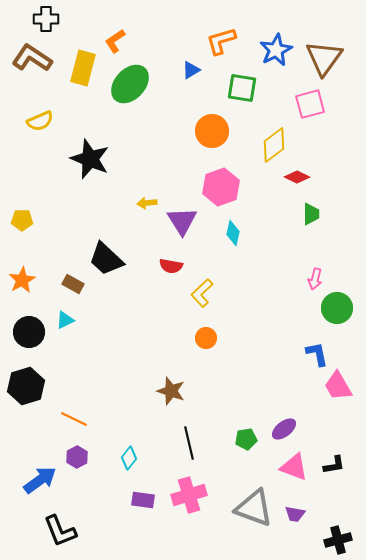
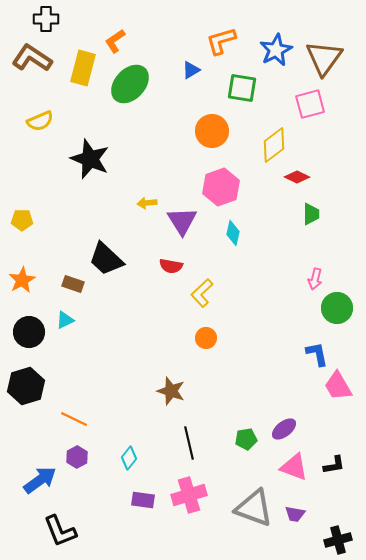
brown rectangle at (73, 284): rotated 10 degrees counterclockwise
